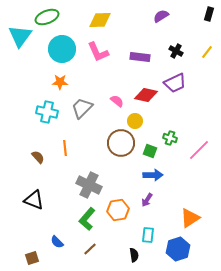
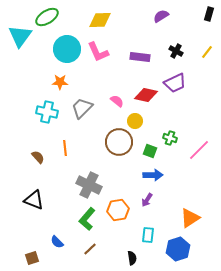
green ellipse: rotated 10 degrees counterclockwise
cyan circle: moved 5 px right
brown circle: moved 2 px left, 1 px up
black semicircle: moved 2 px left, 3 px down
